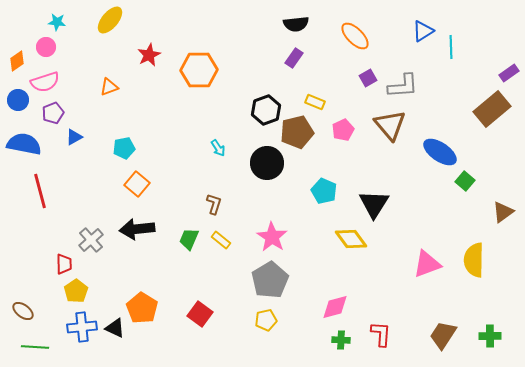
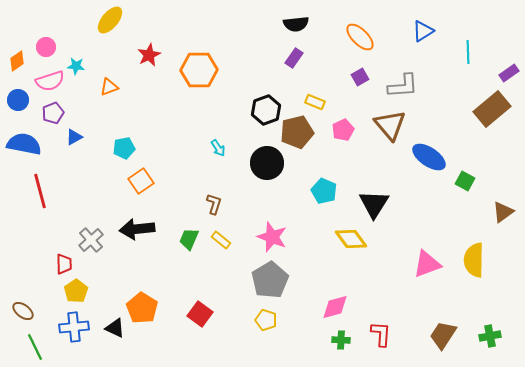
cyan star at (57, 22): moved 19 px right, 44 px down
orange ellipse at (355, 36): moved 5 px right, 1 px down
cyan line at (451, 47): moved 17 px right, 5 px down
purple square at (368, 78): moved 8 px left, 1 px up
pink semicircle at (45, 82): moved 5 px right, 1 px up
blue ellipse at (440, 152): moved 11 px left, 5 px down
green square at (465, 181): rotated 12 degrees counterclockwise
orange square at (137, 184): moved 4 px right, 3 px up; rotated 15 degrees clockwise
pink star at (272, 237): rotated 12 degrees counterclockwise
yellow pentagon at (266, 320): rotated 30 degrees clockwise
blue cross at (82, 327): moved 8 px left
green cross at (490, 336): rotated 10 degrees counterclockwise
green line at (35, 347): rotated 60 degrees clockwise
